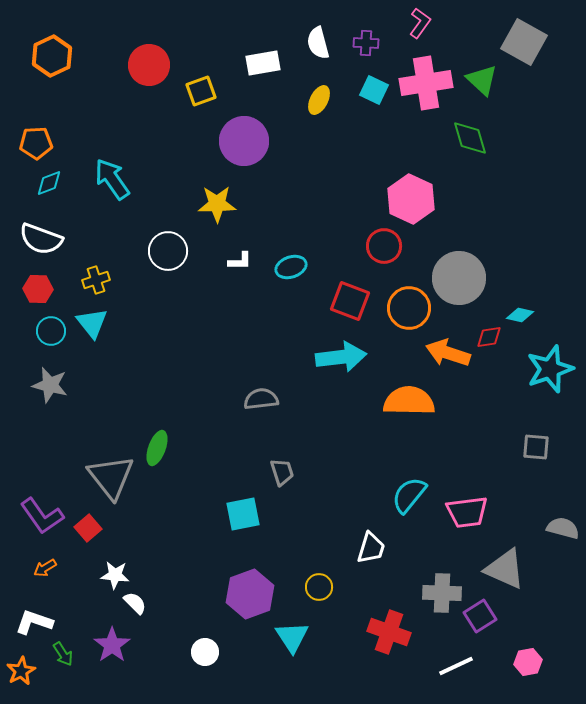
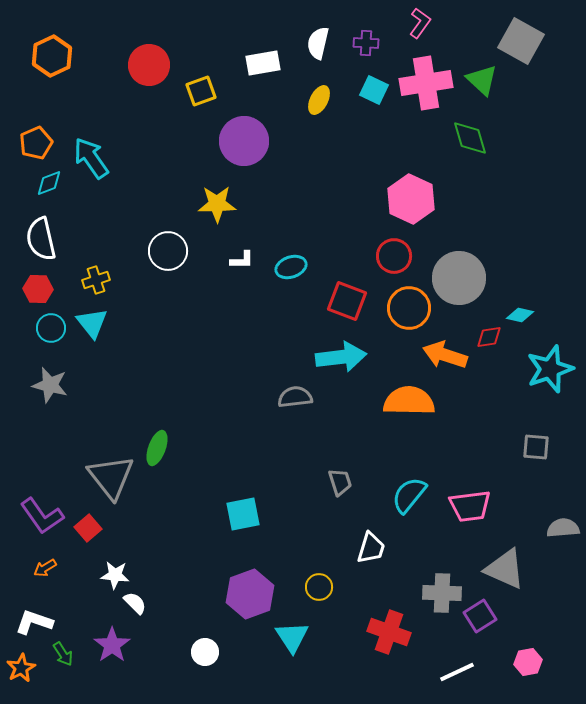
gray square at (524, 42): moved 3 px left, 1 px up
white semicircle at (318, 43): rotated 28 degrees clockwise
orange pentagon at (36, 143): rotated 20 degrees counterclockwise
cyan arrow at (112, 179): moved 21 px left, 21 px up
white semicircle at (41, 239): rotated 57 degrees clockwise
red circle at (384, 246): moved 10 px right, 10 px down
white L-shape at (240, 261): moved 2 px right, 1 px up
red square at (350, 301): moved 3 px left
cyan circle at (51, 331): moved 3 px up
orange arrow at (448, 353): moved 3 px left, 2 px down
gray semicircle at (261, 399): moved 34 px right, 2 px up
gray trapezoid at (282, 472): moved 58 px right, 10 px down
pink trapezoid at (467, 512): moved 3 px right, 6 px up
gray semicircle at (563, 528): rotated 20 degrees counterclockwise
white line at (456, 666): moved 1 px right, 6 px down
orange star at (21, 671): moved 3 px up
